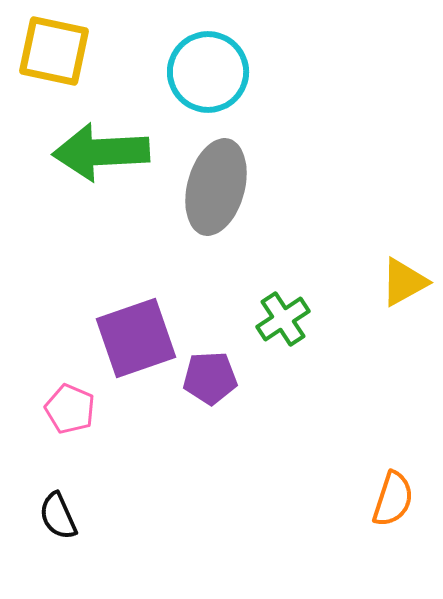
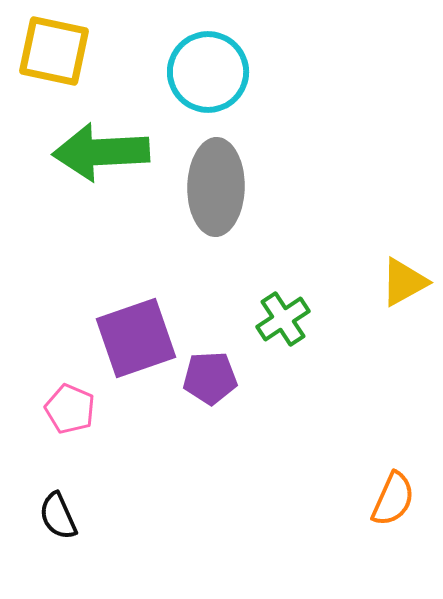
gray ellipse: rotated 14 degrees counterclockwise
orange semicircle: rotated 6 degrees clockwise
